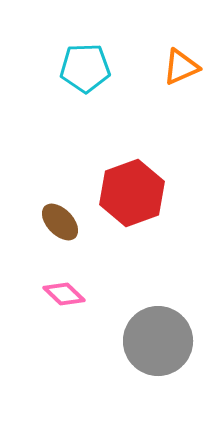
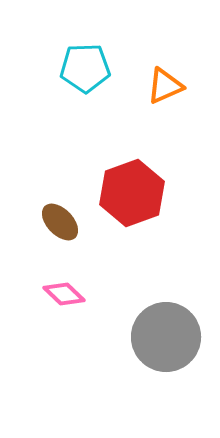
orange triangle: moved 16 px left, 19 px down
gray circle: moved 8 px right, 4 px up
